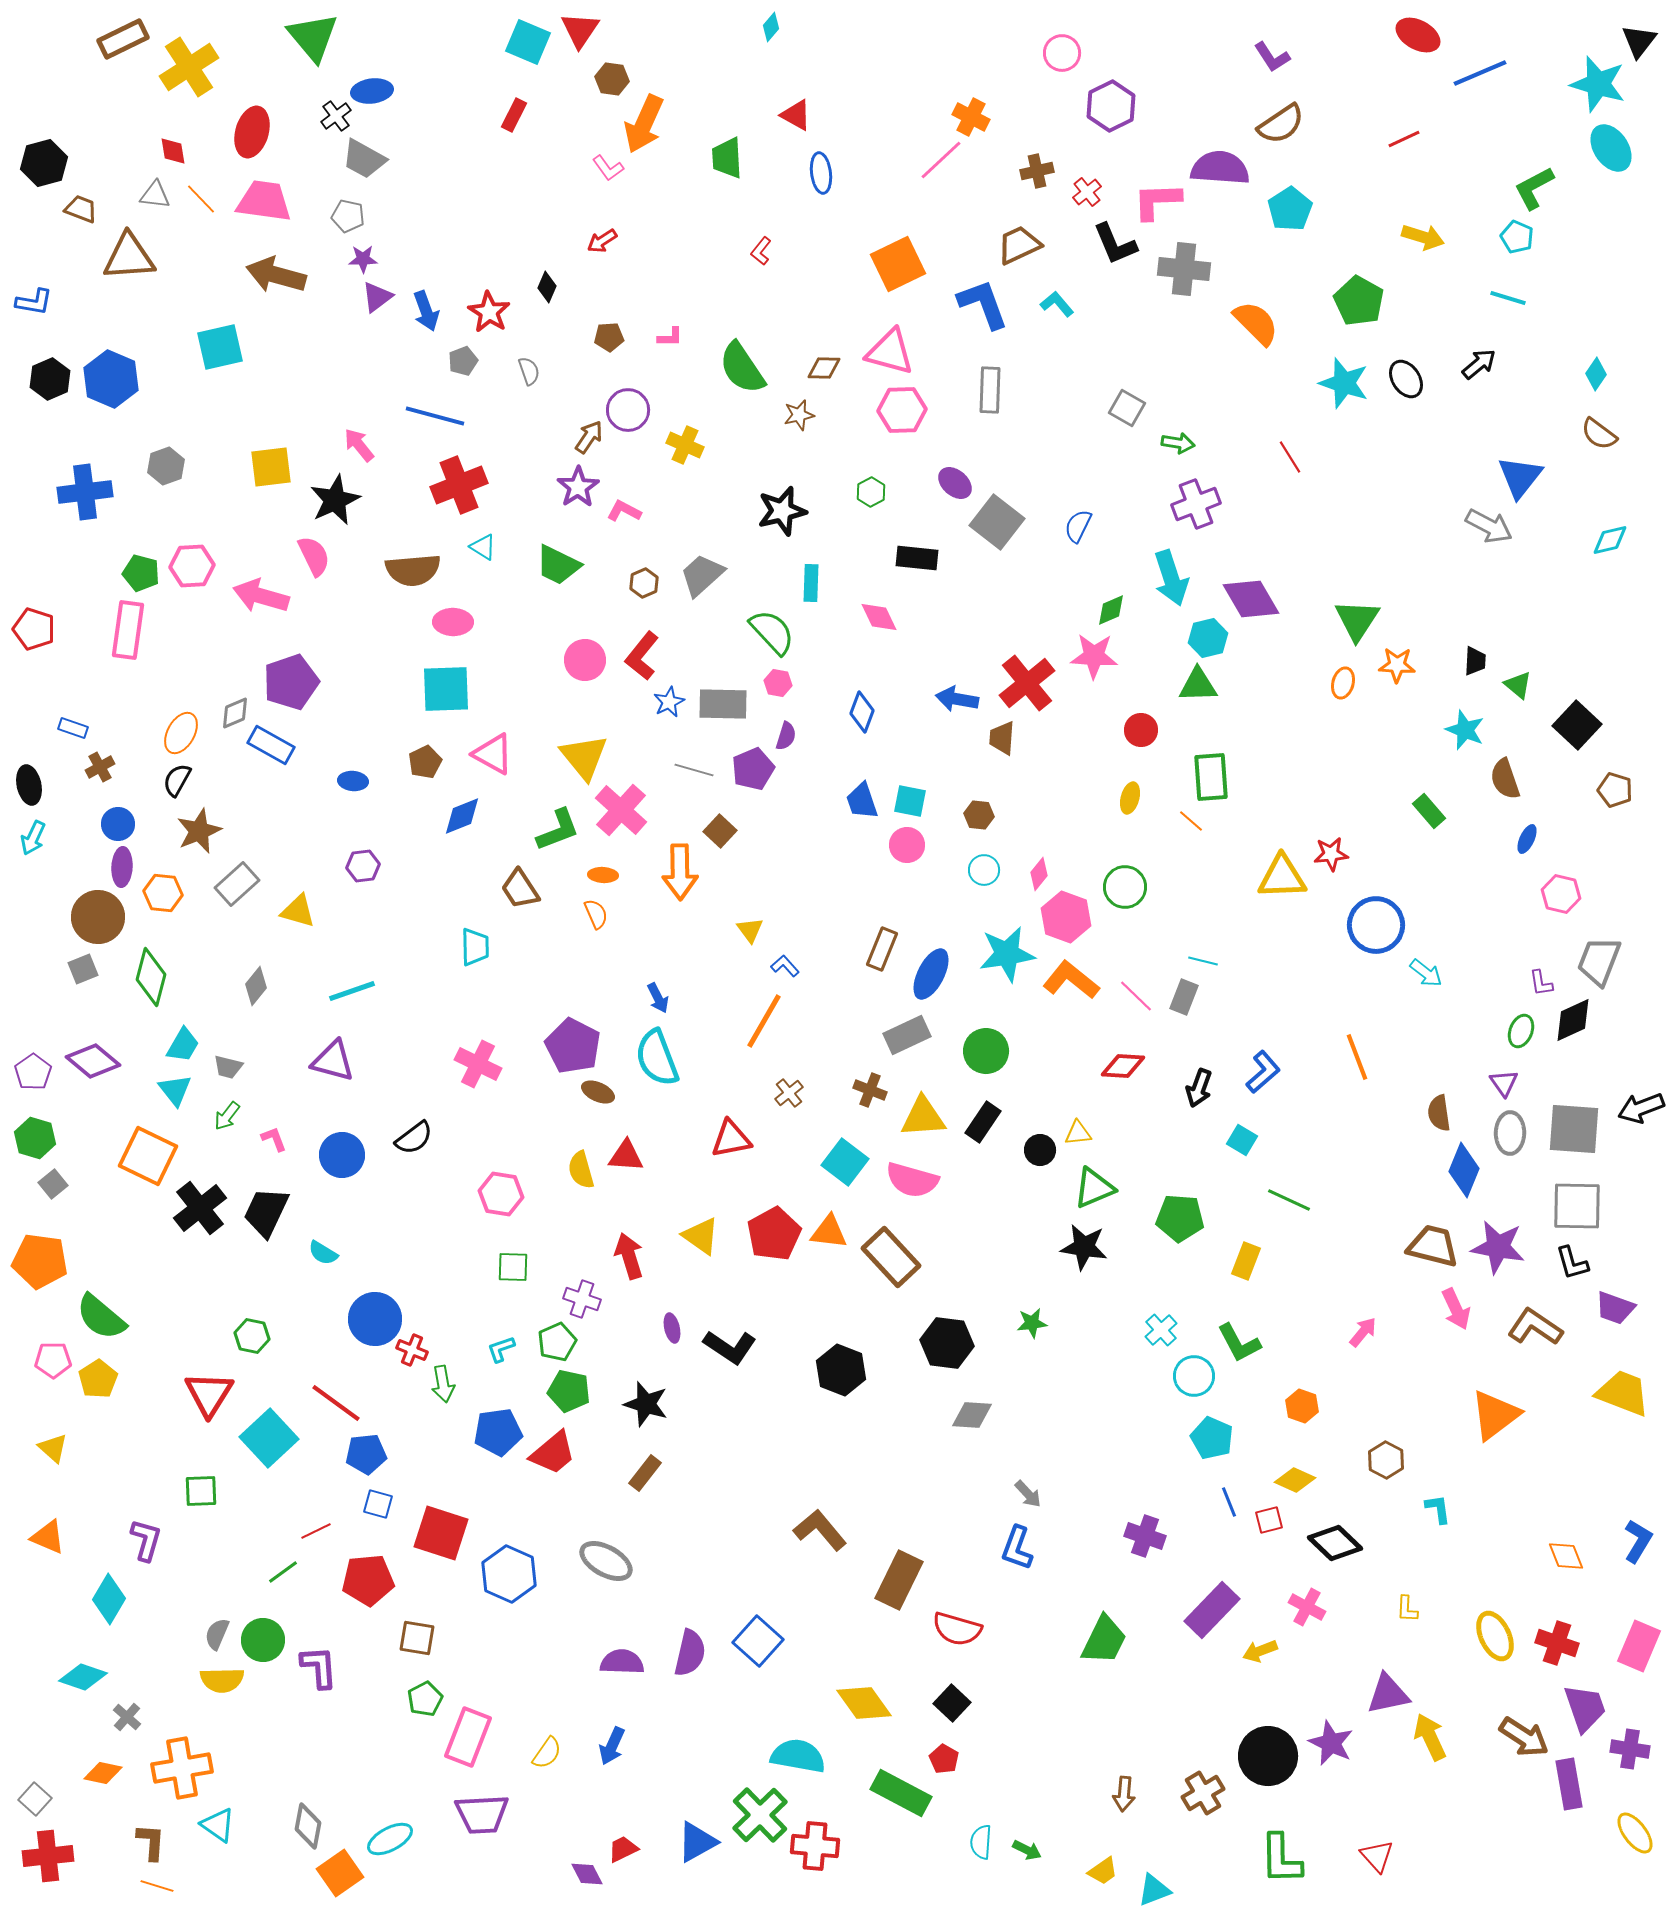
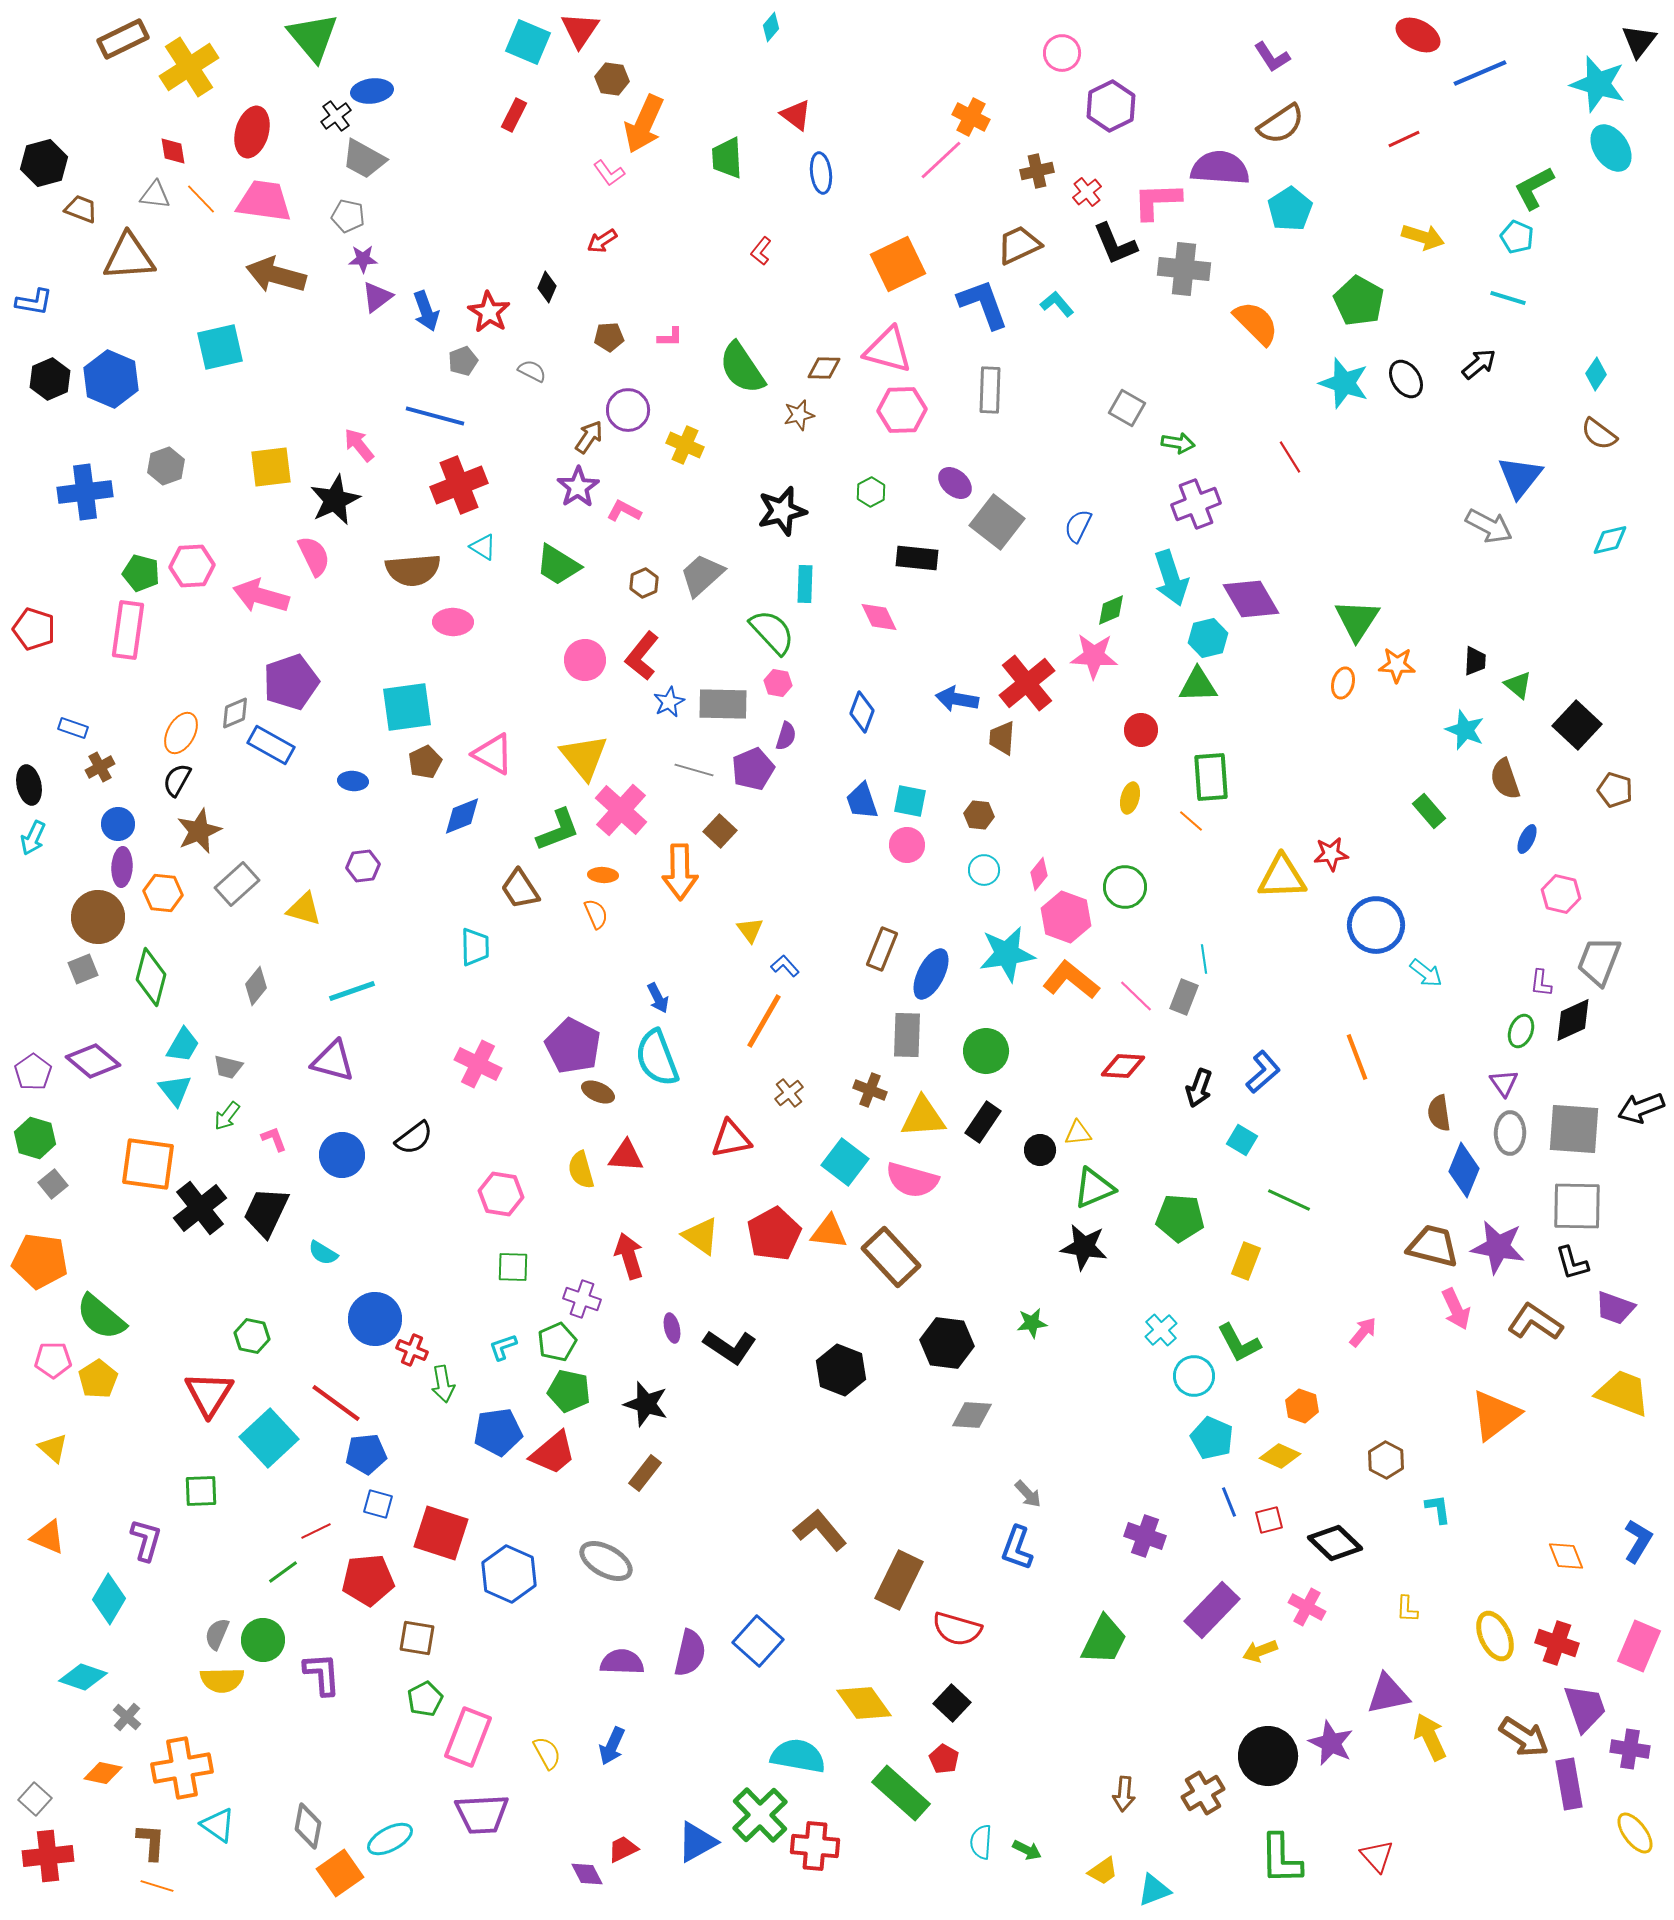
red triangle at (796, 115): rotated 8 degrees clockwise
pink L-shape at (608, 168): moved 1 px right, 5 px down
pink triangle at (890, 352): moved 2 px left, 2 px up
gray semicircle at (529, 371): moved 3 px right; rotated 44 degrees counterclockwise
green trapezoid at (558, 565): rotated 6 degrees clockwise
cyan rectangle at (811, 583): moved 6 px left, 1 px down
cyan square at (446, 689): moved 39 px left, 18 px down; rotated 6 degrees counterclockwise
yellow triangle at (298, 911): moved 6 px right, 2 px up
cyan line at (1203, 961): moved 1 px right, 2 px up; rotated 68 degrees clockwise
purple L-shape at (1541, 983): rotated 16 degrees clockwise
gray rectangle at (907, 1035): rotated 63 degrees counterclockwise
orange square at (148, 1156): moved 8 px down; rotated 18 degrees counterclockwise
brown L-shape at (1535, 1327): moved 5 px up
cyan L-shape at (501, 1349): moved 2 px right, 2 px up
yellow diamond at (1295, 1480): moved 15 px left, 24 px up
purple L-shape at (319, 1667): moved 3 px right, 7 px down
yellow semicircle at (547, 1753): rotated 64 degrees counterclockwise
green rectangle at (901, 1793): rotated 14 degrees clockwise
